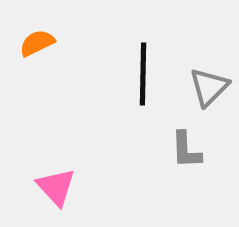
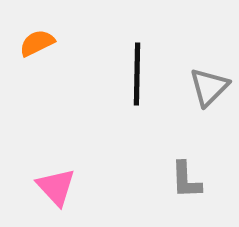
black line: moved 6 px left
gray L-shape: moved 30 px down
